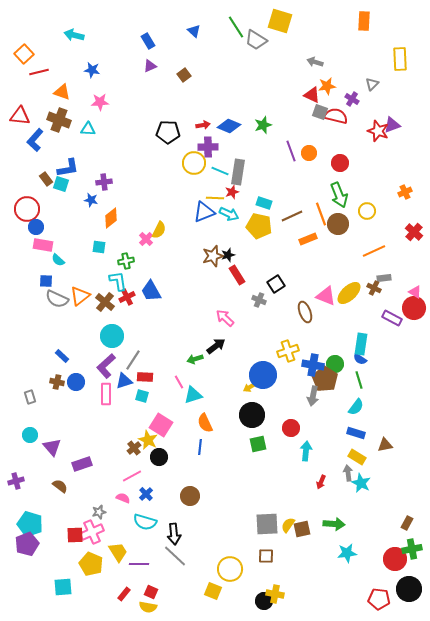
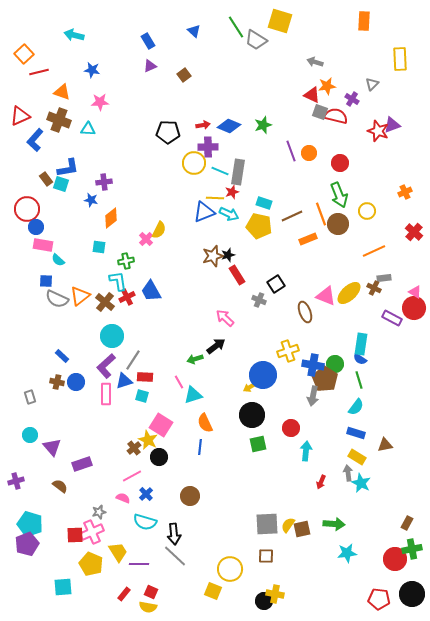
red triangle at (20, 116): rotated 30 degrees counterclockwise
black circle at (409, 589): moved 3 px right, 5 px down
